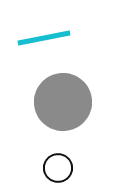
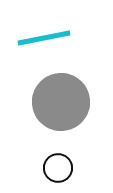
gray circle: moved 2 px left
